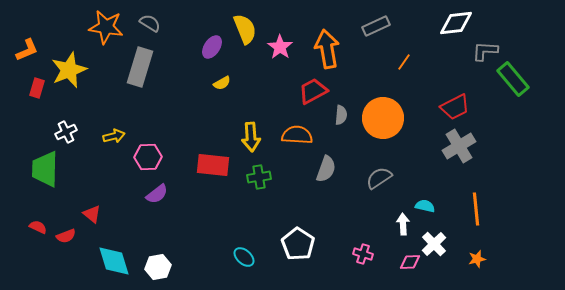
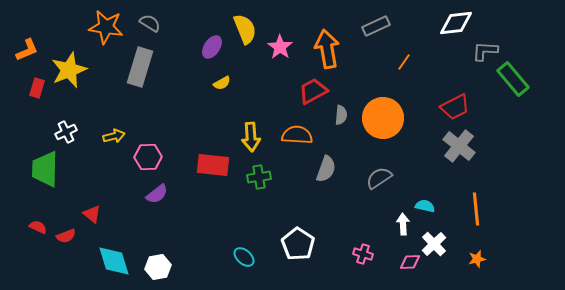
gray cross at (459, 146): rotated 20 degrees counterclockwise
